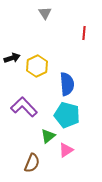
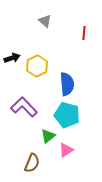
gray triangle: moved 8 px down; rotated 16 degrees counterclockwise
